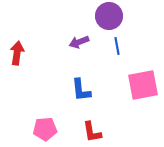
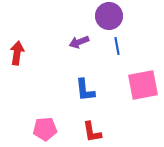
blue L-shape: moved 4 px right
